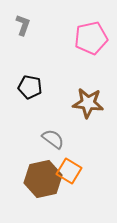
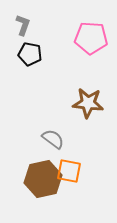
pink pentagon: rotated 16 degrees clockwise
black pentagon: moved 33 px up
orange square: rotated 20 degrees counterclockwise
